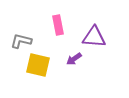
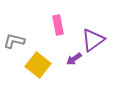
purple triangle: moved 1 px left, 3 px down; rotated 40 degrees counterclockwise
gray L-shape: moved 7 px left
yellow square: rotated 25 degrees clockwise
